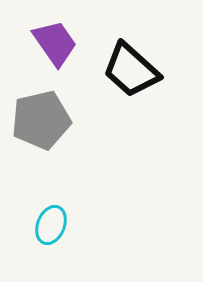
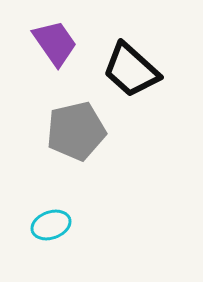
gray pentagon: moved 35 px right, 11 px down
cyan ellipse: rotated 48 degrees clockwise
